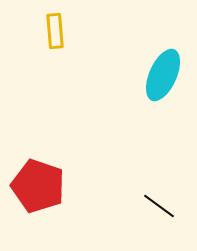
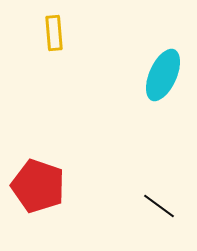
yellow rectangle: moved 1 px left, 2 px down
